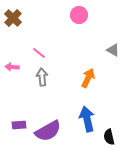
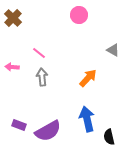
orange arrow: rotated 18 degrees clockwise
purple rectangle: rotated 24 degrees clockwise
